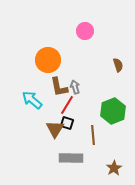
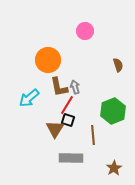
cyan arrow: moved 3 px left, 2 px up; rotated 80 degrees counterclockwise
black square: moved 1 px right, 3 px up
